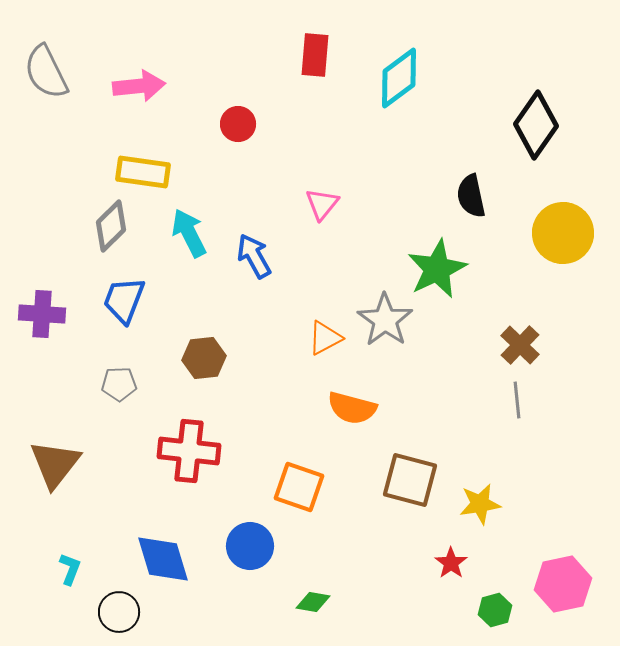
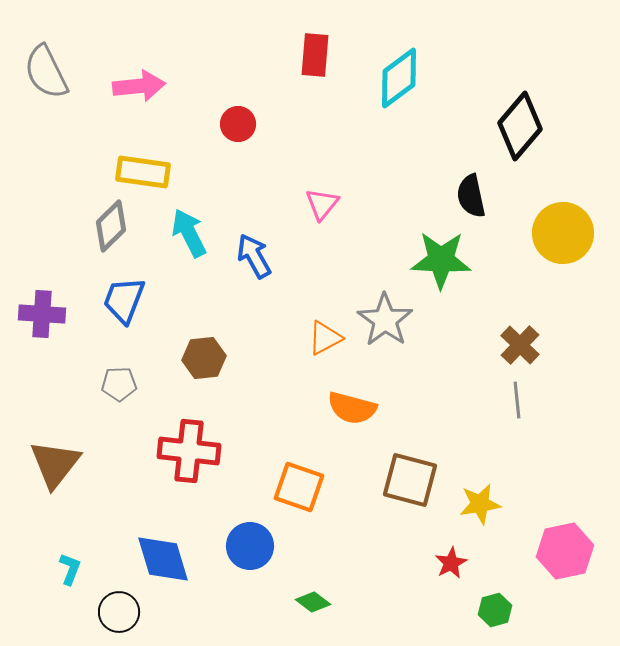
black diamond: moved 16 px left, 1 px down; rotated 6 degrees clockwise
green star: moved 4 px right, 9 px up; rotated 28 degrees clockwise
red star: rotated 8 degrees clockwise
pink hexagon: moved 2 px right, 33 px up
green diamond: rotated 28 degrees clockwise
